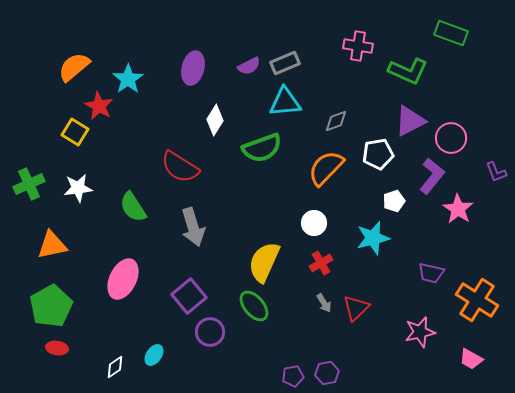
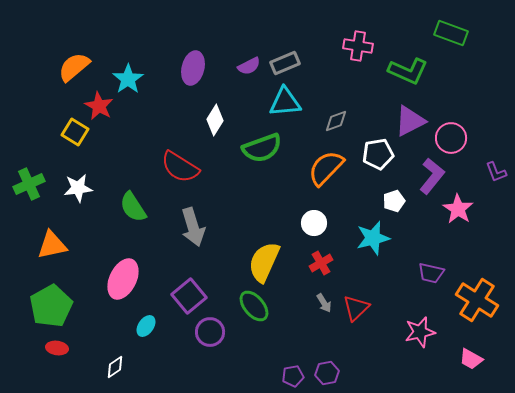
cyan ellipse at (154, 355): moved 8 px left, 29 px up
